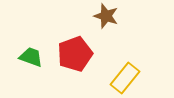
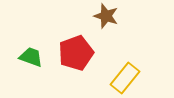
red pentagon: moved 1 px right, 1 px up
